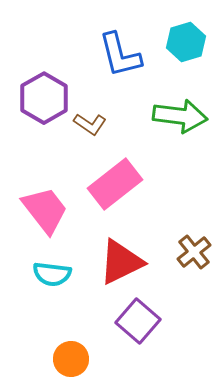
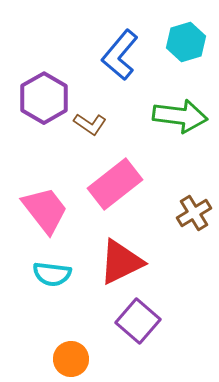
blue L-shape: rotated 54 degrees clockwise
brown cross: moved 39 px up; rotated 8 degrees clockwise
